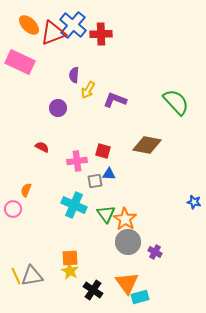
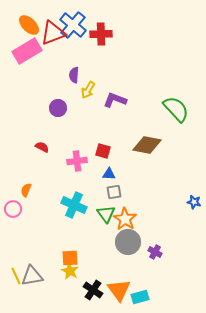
pink rectangle: moved 7 px right, 11 px up; rotated 56 degrees counterclockwise
green semicircle: moved 7 px down
gray square: moved 19 px right, 11 px down
orange triangle: moved 8 px left, 7 px down
